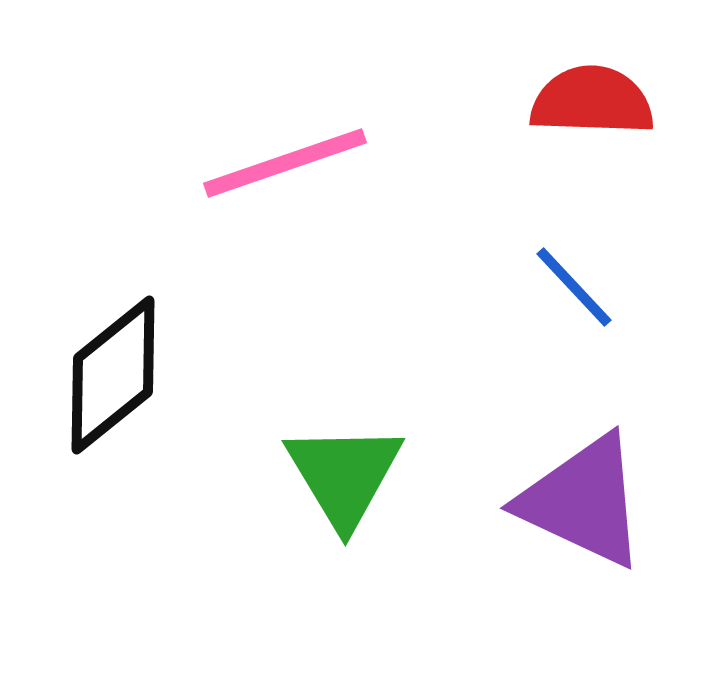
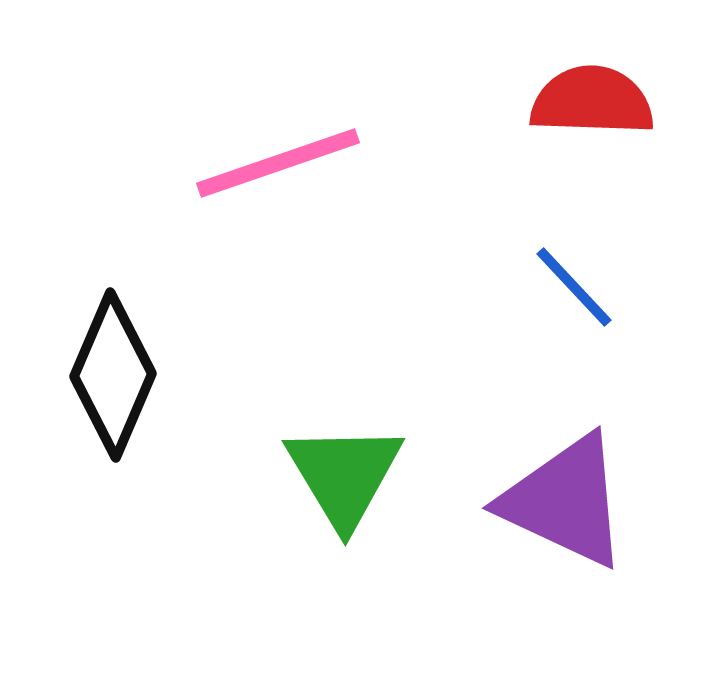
pink line: moved 7 px left
black diamond: rotated 28 degrees counterclockwise
purple triangle: moved 18 px left
